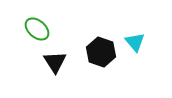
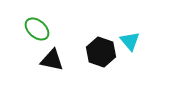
cyan triangle: moved 5 px left, 1 px up
black triangle: moved 3 px left, 2 px up; rotated 45 degrees counterclockwise
